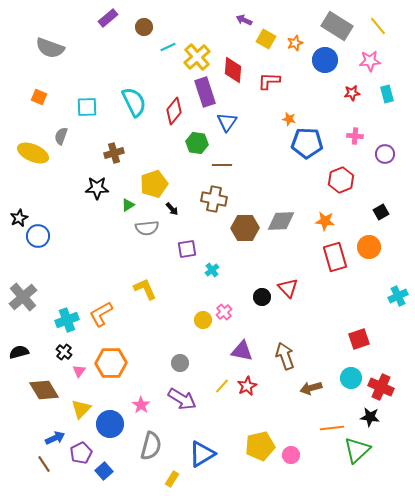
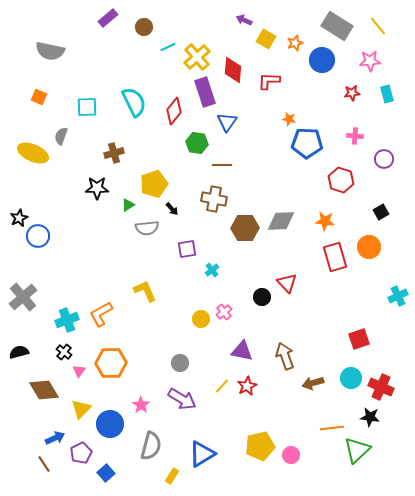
gray semicircle at (50, 48): moved 3 px down; rotated 8 degrees counterclockwise
blue circle at (325, 60): moved 3 px left
purple circle at (385, 154): moved 1 px left, 5 px down
red hexagon at (341, 180): rotated 20 degrees counterclockwise
red triangle at (288, 288): moved 1 px left, 5 px up
yellow L-shape at (145, 289): moved 2 px down
yellow circle at (203, 320): moved 2 px left, 1 px up
brown arrow at (311, 388): moved 2 px right, 5 px up
blue square at (104, 471): moved 2 px right, 2 px down
yellow rectangle at (172, 479): moved 3 px up
